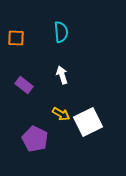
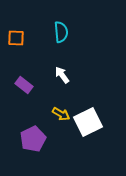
white arrow: rotated 18 degrees counterclockwise
purple pentagon: moved 2 px left; rotated 20 degrees clockwise
